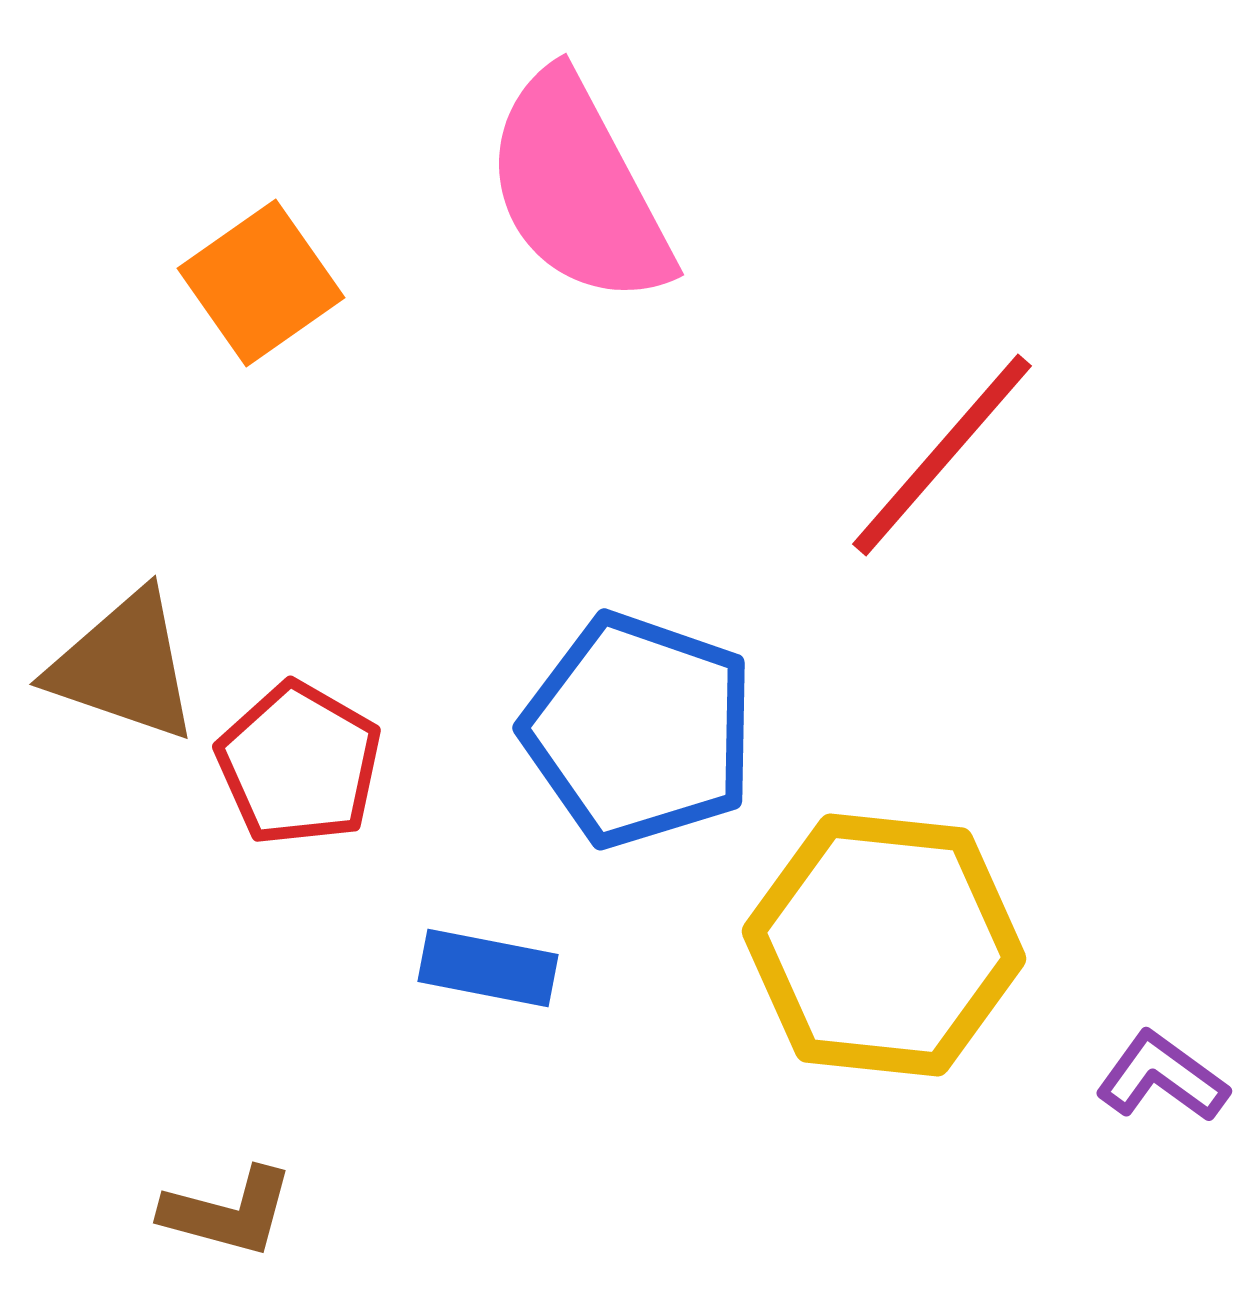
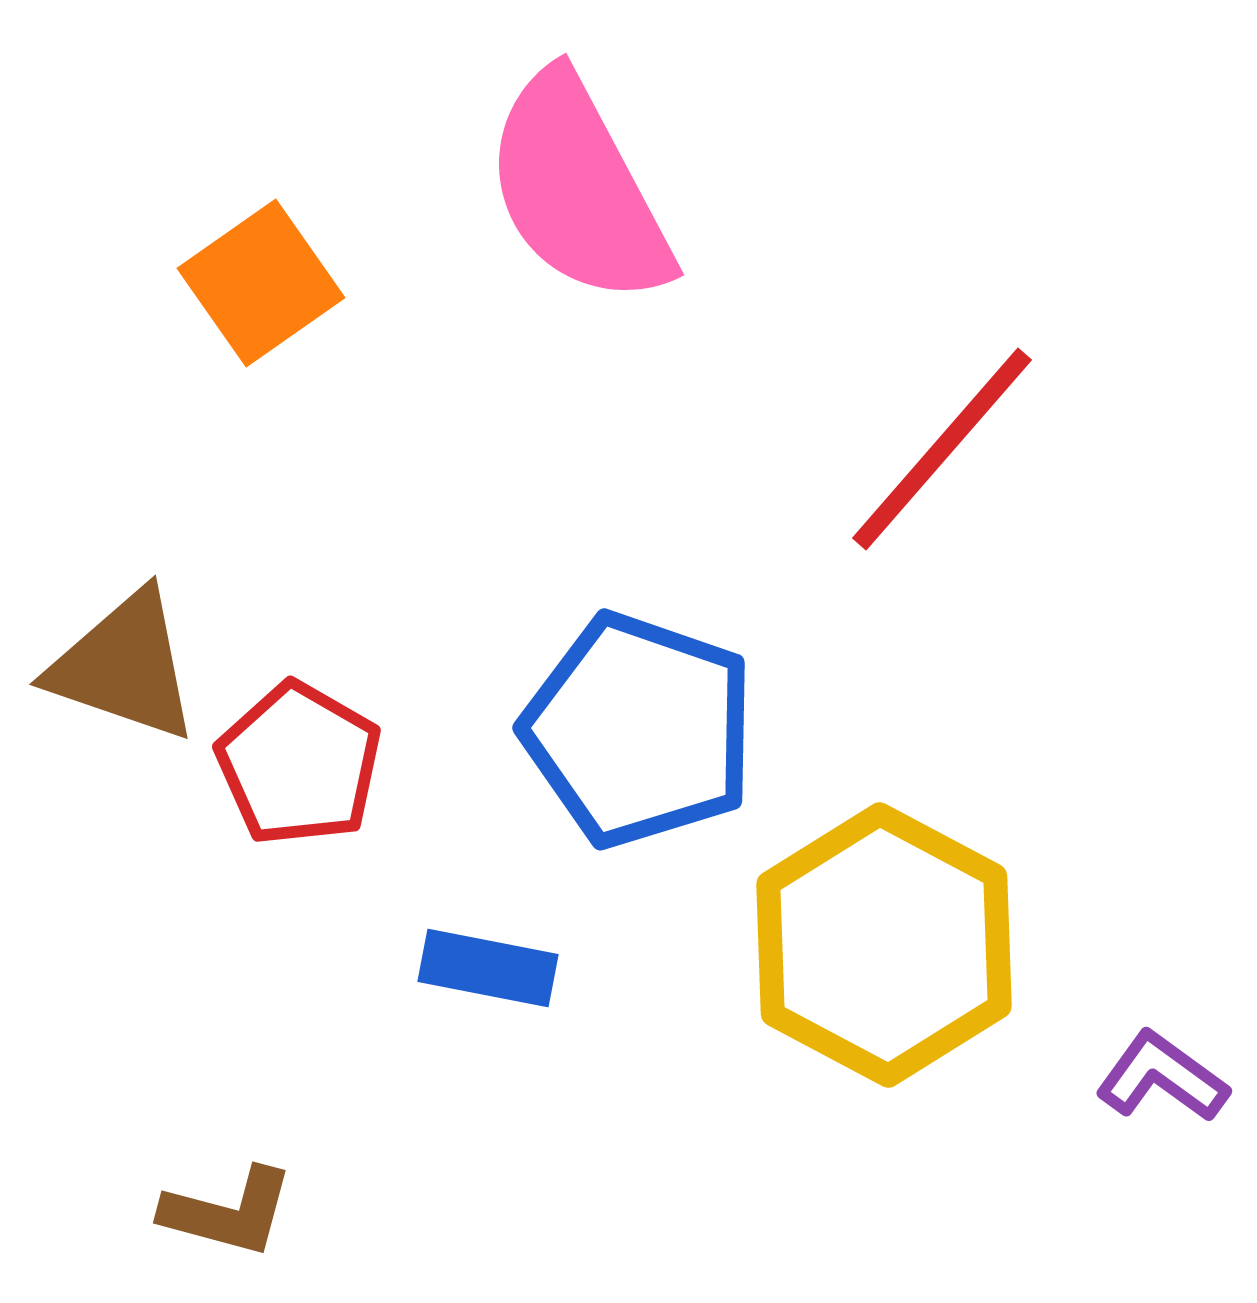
red line: moved 6 px up
yellow hexagon: rotated 22 degrees clockwise
